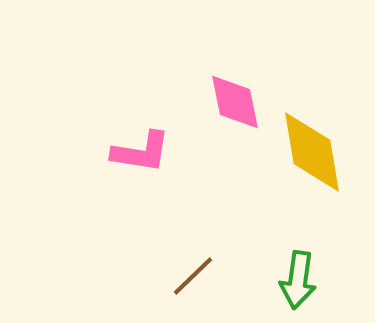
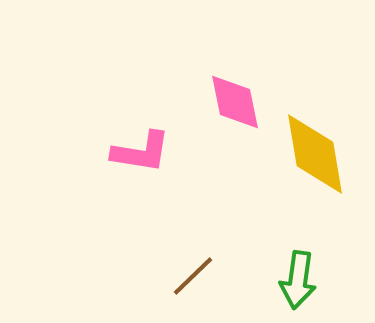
yellow diamond: moved 3 px right, 2 px down
